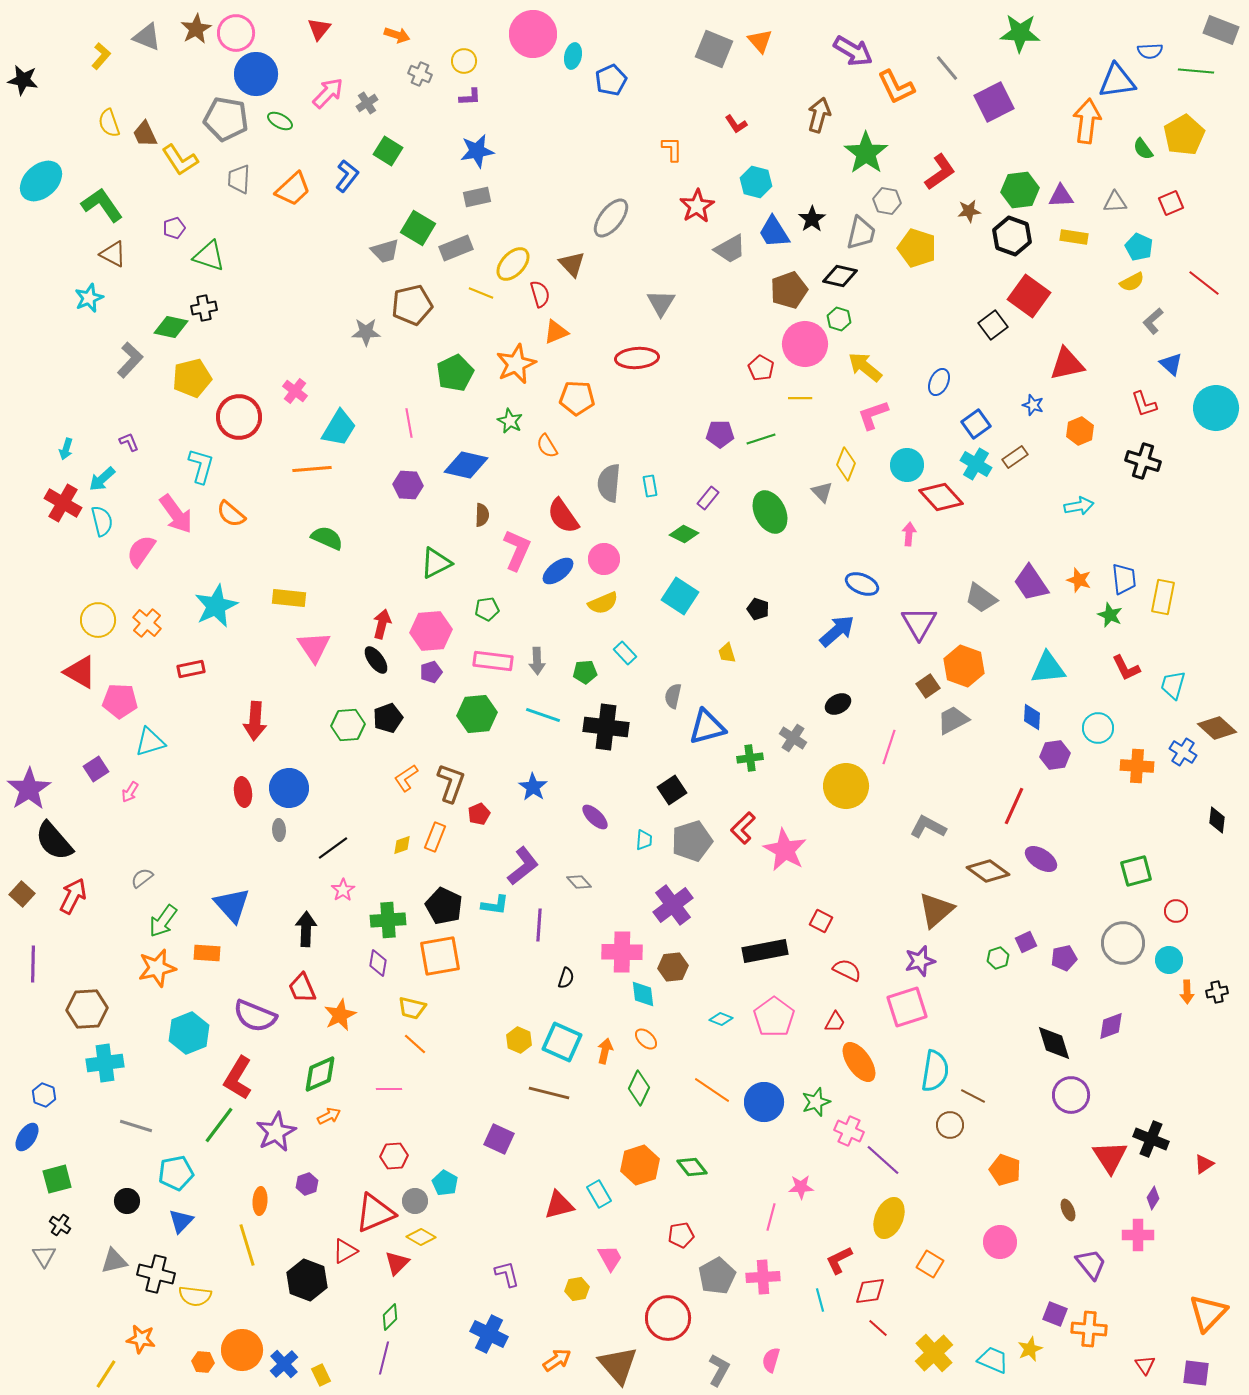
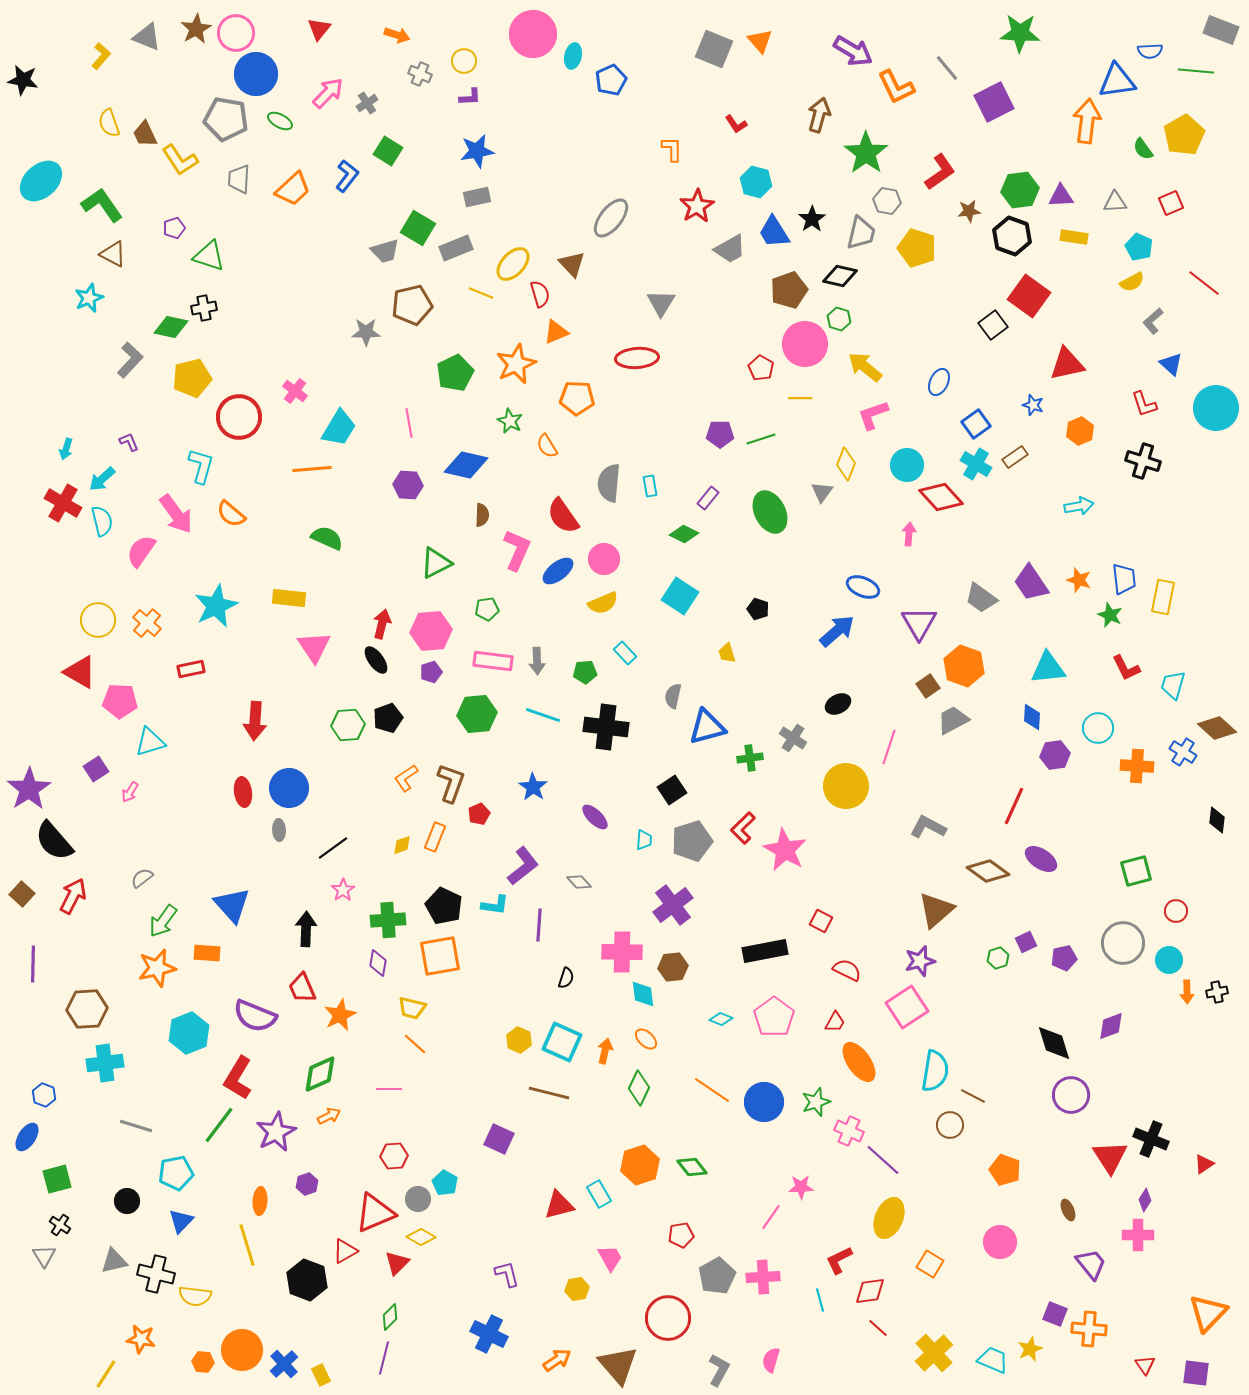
gray triangle at (822, 492): rotated 20 degrees clockwise
blue ellipse at (862, 584): moved 1 px right, 3 px down
pink square at (907, 1007): rotated 15 degrees counterclockwise
purple diamond at (1153, 1198): moved 8 px left, 2 px down
gray circle at (415, 1201): moved 3 px right, 2 px up
pink line at (771, 1217): rotated 20 degrees clockwise
